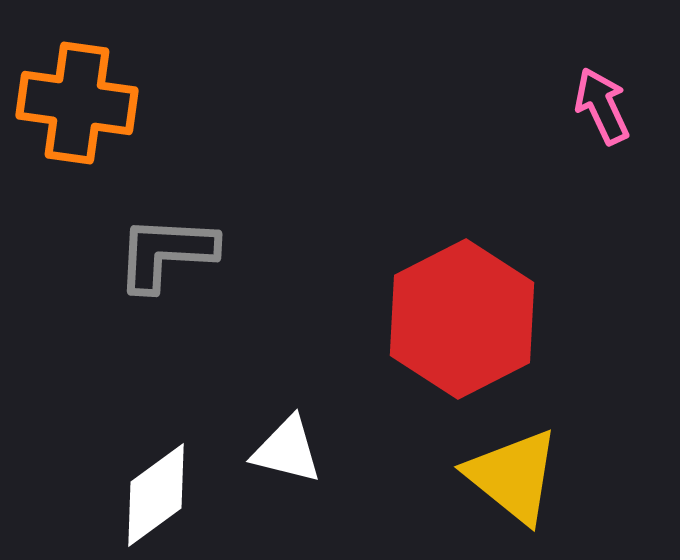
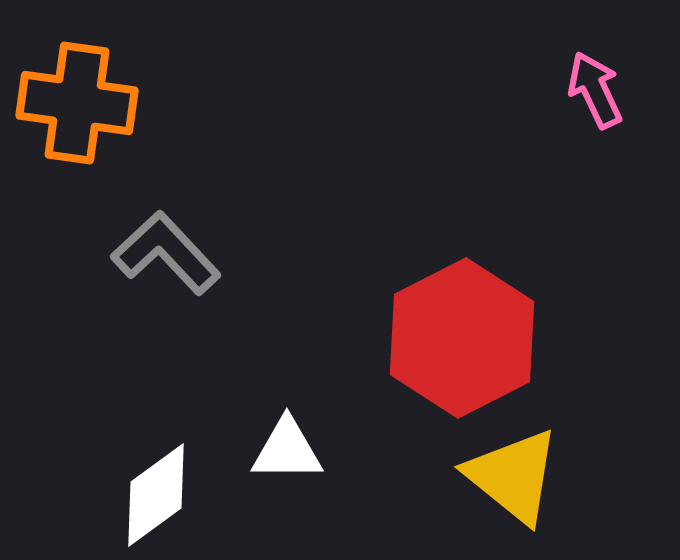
pink arrow: moved 7 px left, 16 px up
gray L-shape: rotated 44 degrees clockwise
red hexagon: moved 19 px down
white triangle: rotated 14 degrees counterclockwise
